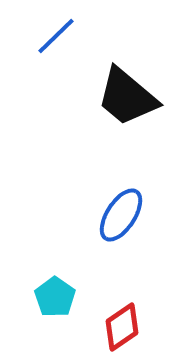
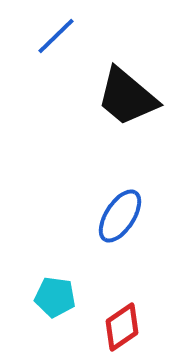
blue ellipse: moved 1 px left, 1 px down
cyan pentagon: rotated 27 degrees counterclockwise
